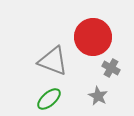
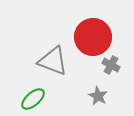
gray cross: moved 3 px up
green ellipse: moved 16 px left
